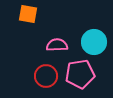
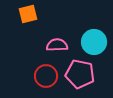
orange square: rotated 24 degrees counterclockwise
pink pentagon: rotated 20 degrees clockwise
